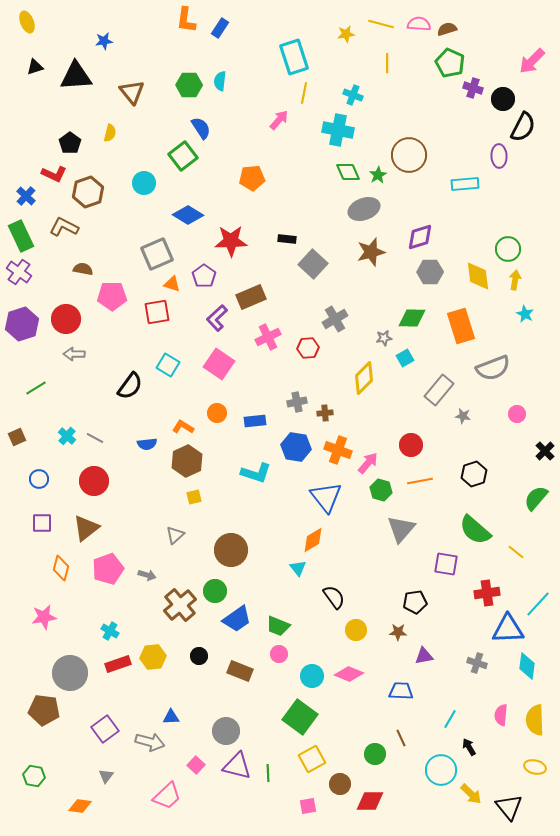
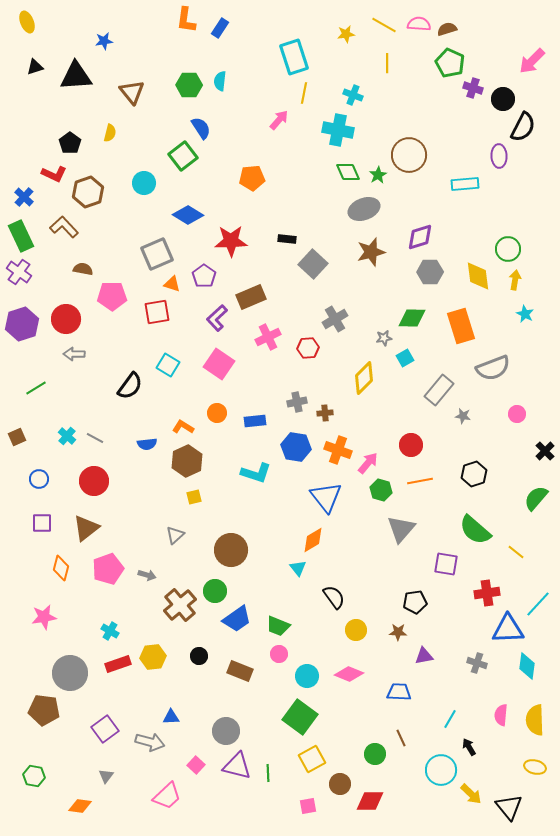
yellow line at (381, 24): moved 3 px right, 1 px down; rotated 15 degrees clockwise
blue cross at (26, 196): moved 2 px left, 1 px down
brown L-shape at (64, 227): rotated 20 degrees clockwise
cyan circle at (312, 676): moved 5 px left
blue trapezoid at (401, 691): moved 2 px left, 1 px down
